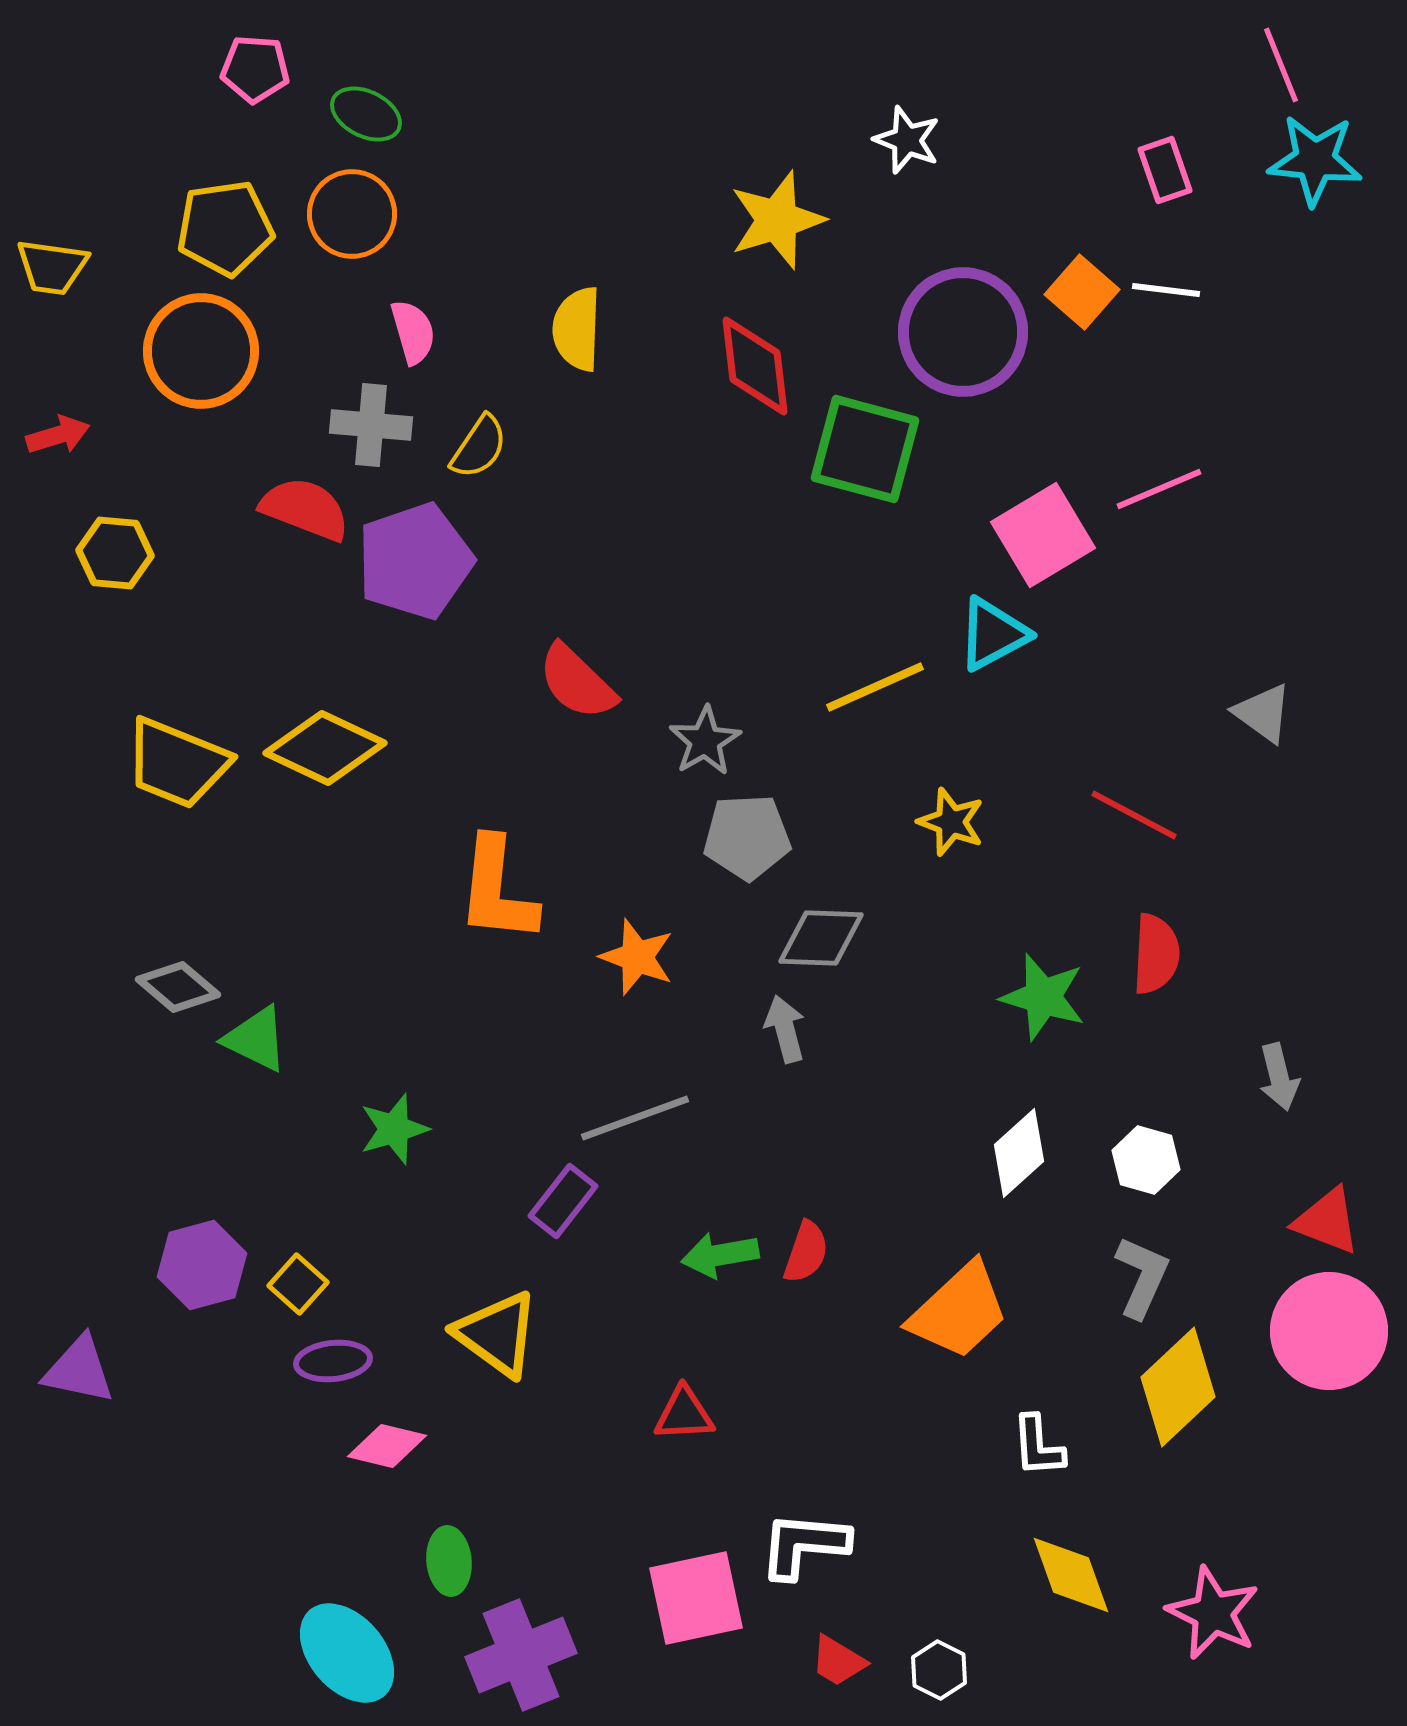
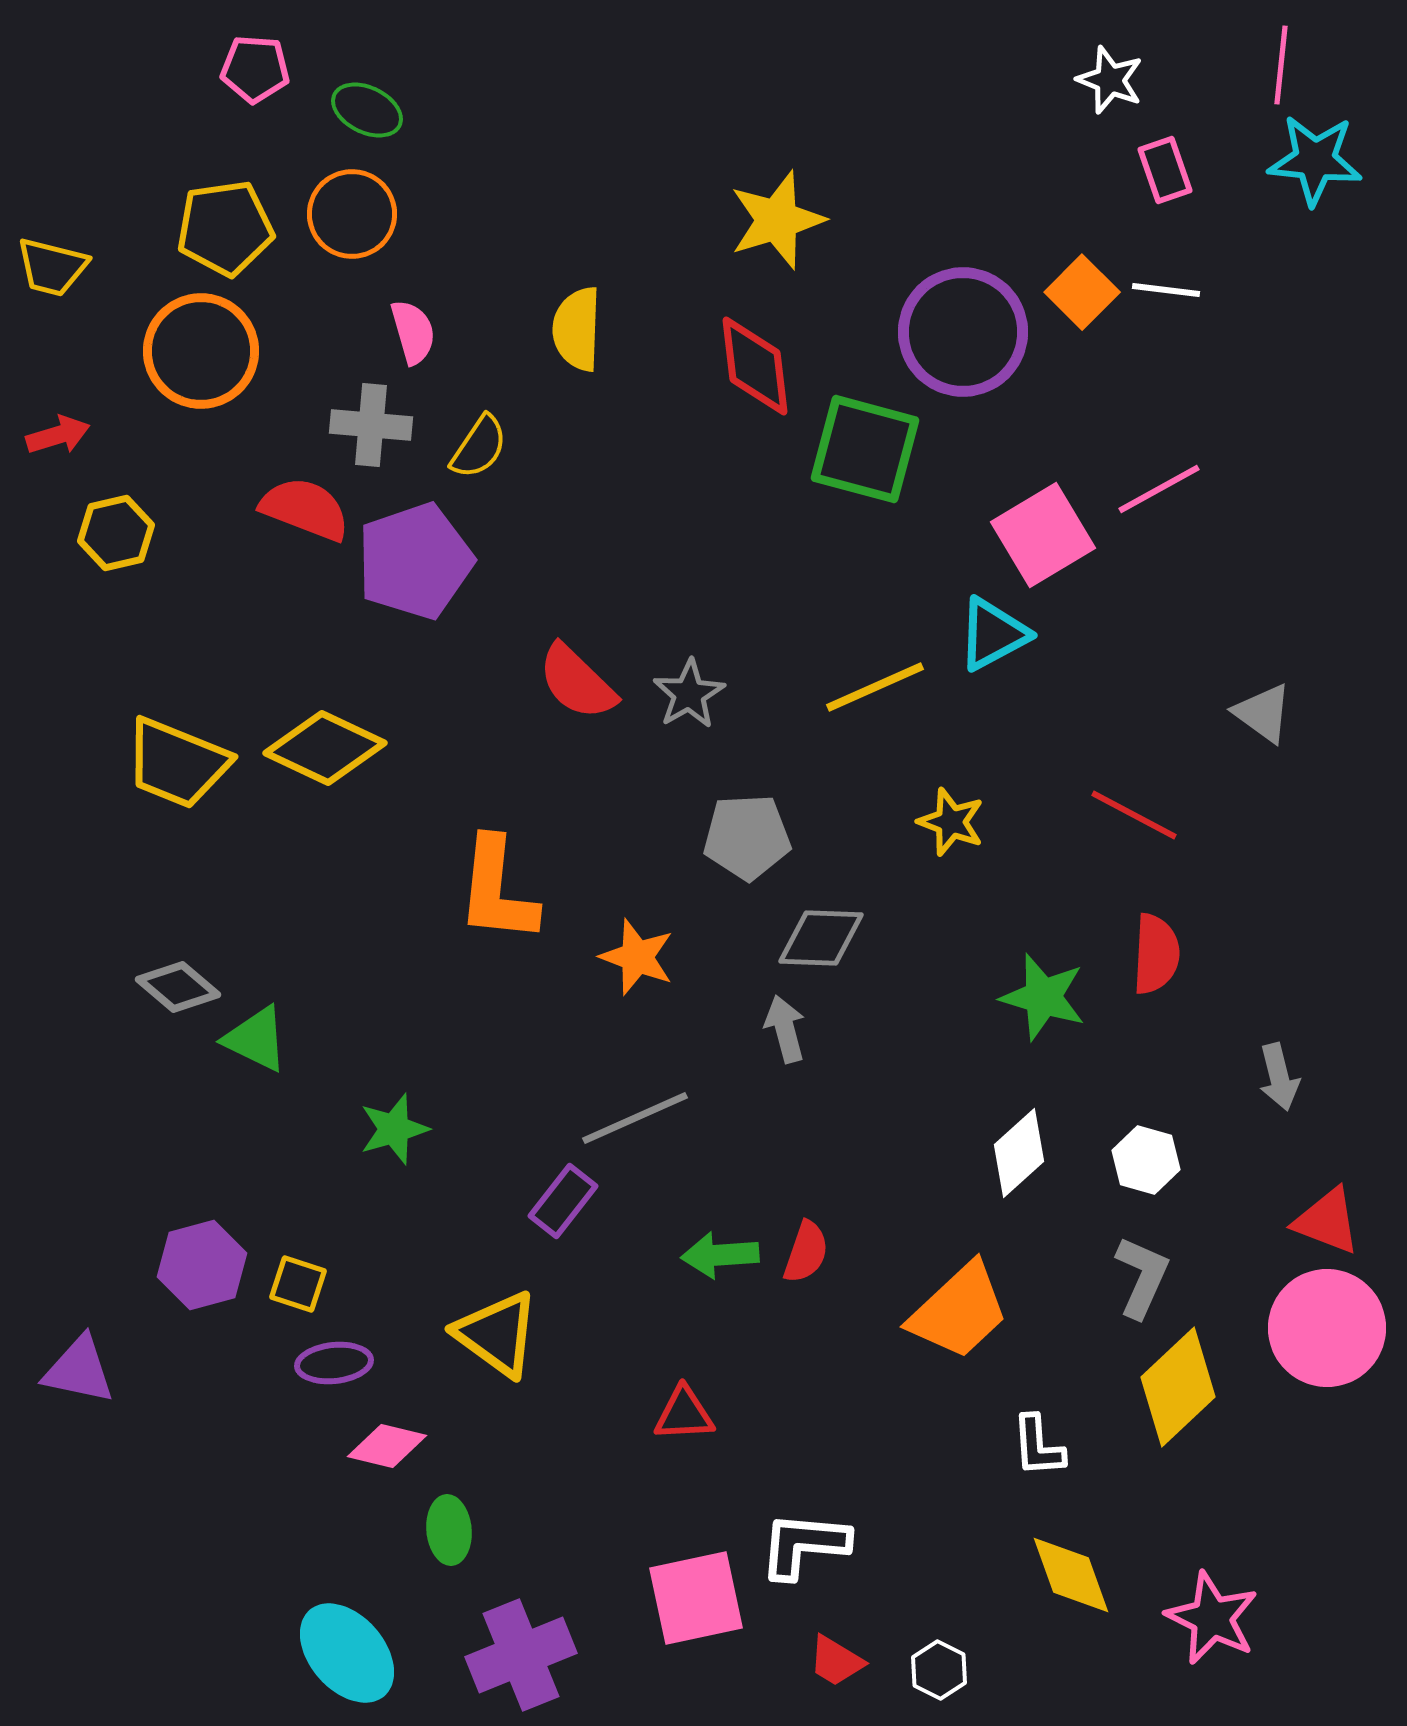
pink line at (1281, 65): rotated 28 degrees clockwise
green ellipse at (366, 114): moved 1 px right, 4 px up
white star at (907, 140): moved 203 px right, 60 px up
yellow trapezoid at (52, 267): rotated 6 degrees clockwise
orange square at (1082, 292): rotated 4 degrees clockwise
pink line at (1159, 489): rotated 6 degrees counterclockwise
yellow hexagon at (115, 553): moved 1 px right, 20 px up; rotated 18 degrees counterclockwise
gray star at (705, 741): moved 16 px left, 47 px up
gray line at (635, 1118): rotated 4 degrees counterclockwise
green arrow at (720, 1255): rotated 6 degrees clockwise
yellow square at (298, 1284): rotated 24 degrees counterclockwise
pink circle at (1329, 1331): moved 2 px left, 3 px up
purple ellipse at (333, 1361): moved 1 px right, 2 px down
green ellipse at (449, 1561): moved 31 px up
pink star at (1213, 1613): moved 1 px left, 5 px down
red trapezoid at (838, 1661): moved 2 px left
